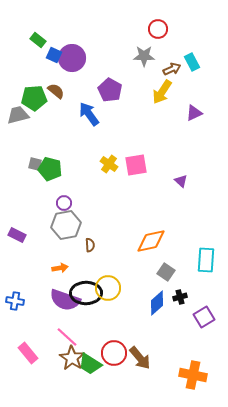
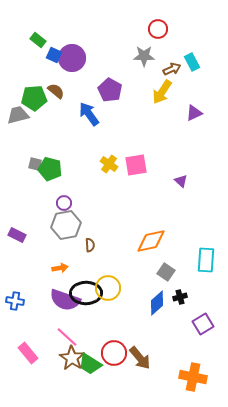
purple square at (204, 317): moved 1 px left, 7 px down
orange cross at (193, 375): moved 2 px down
